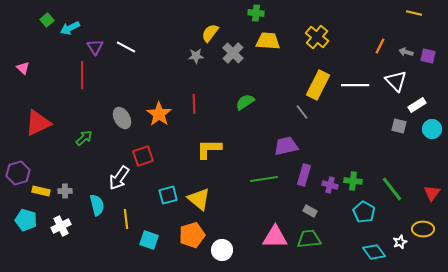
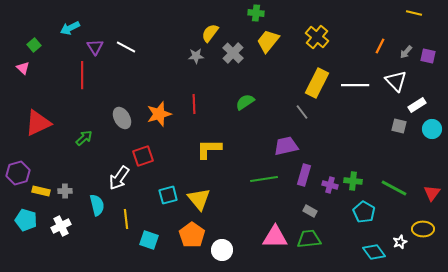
green square at (47, 20): moved 13 px left, 25 px down
yellow trapezoid at (268, 41): rotated 55 degrees counterclockwise
gray arrow at (406, 52): rotated 64 degrees counterclockwise
yellow rectangle at (318, 85): moved 1 px left, 2 px up
orange star at (159, 114): rotated 20 degrees clockwise
green line at (392, 189): moved 2 px right, 1 px up; rotated 24 degrees counterclockwise
yellow triangle at (199, 199): rotated 10 degrees clockwise
orange pentagon at (192, 235): rotated 20 degrees counterclockwise
